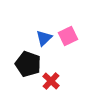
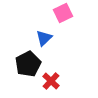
pink square: moved 5 px left, 23 px up
black pentagon: rotated 25 degrees clockwise
